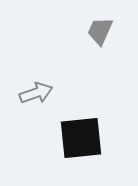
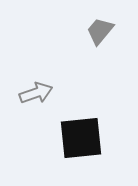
gray trapezoid: rotated 16 degrees clockwise
